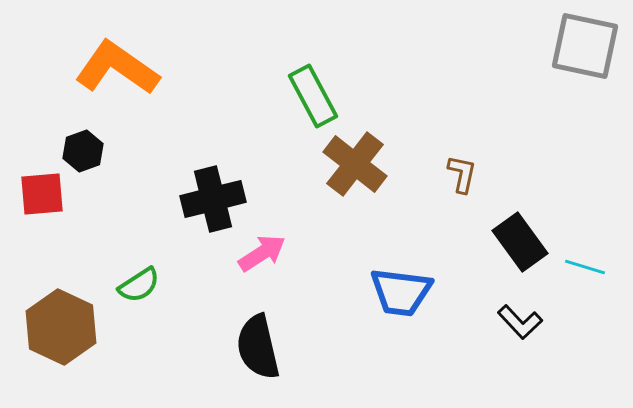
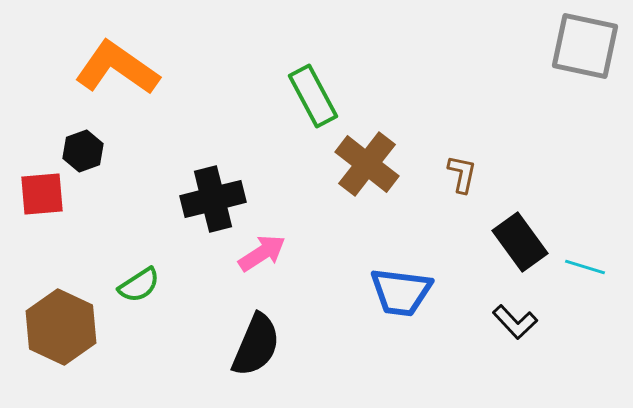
brown cross: moved 12 px right
black L-shape: moved 5 px left
black semicircle: moved 2 px left, 2 px up; rotated 144 degrees counterclockwise
